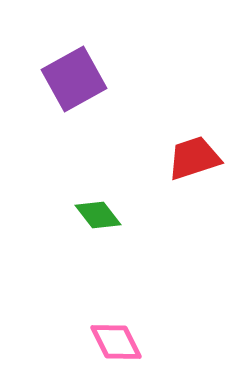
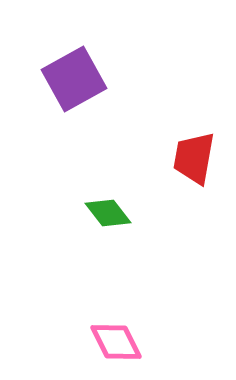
red trapezoid: rotated 62 degrees counterclockwise
green diamond: moved 10 px right, 2 px up
